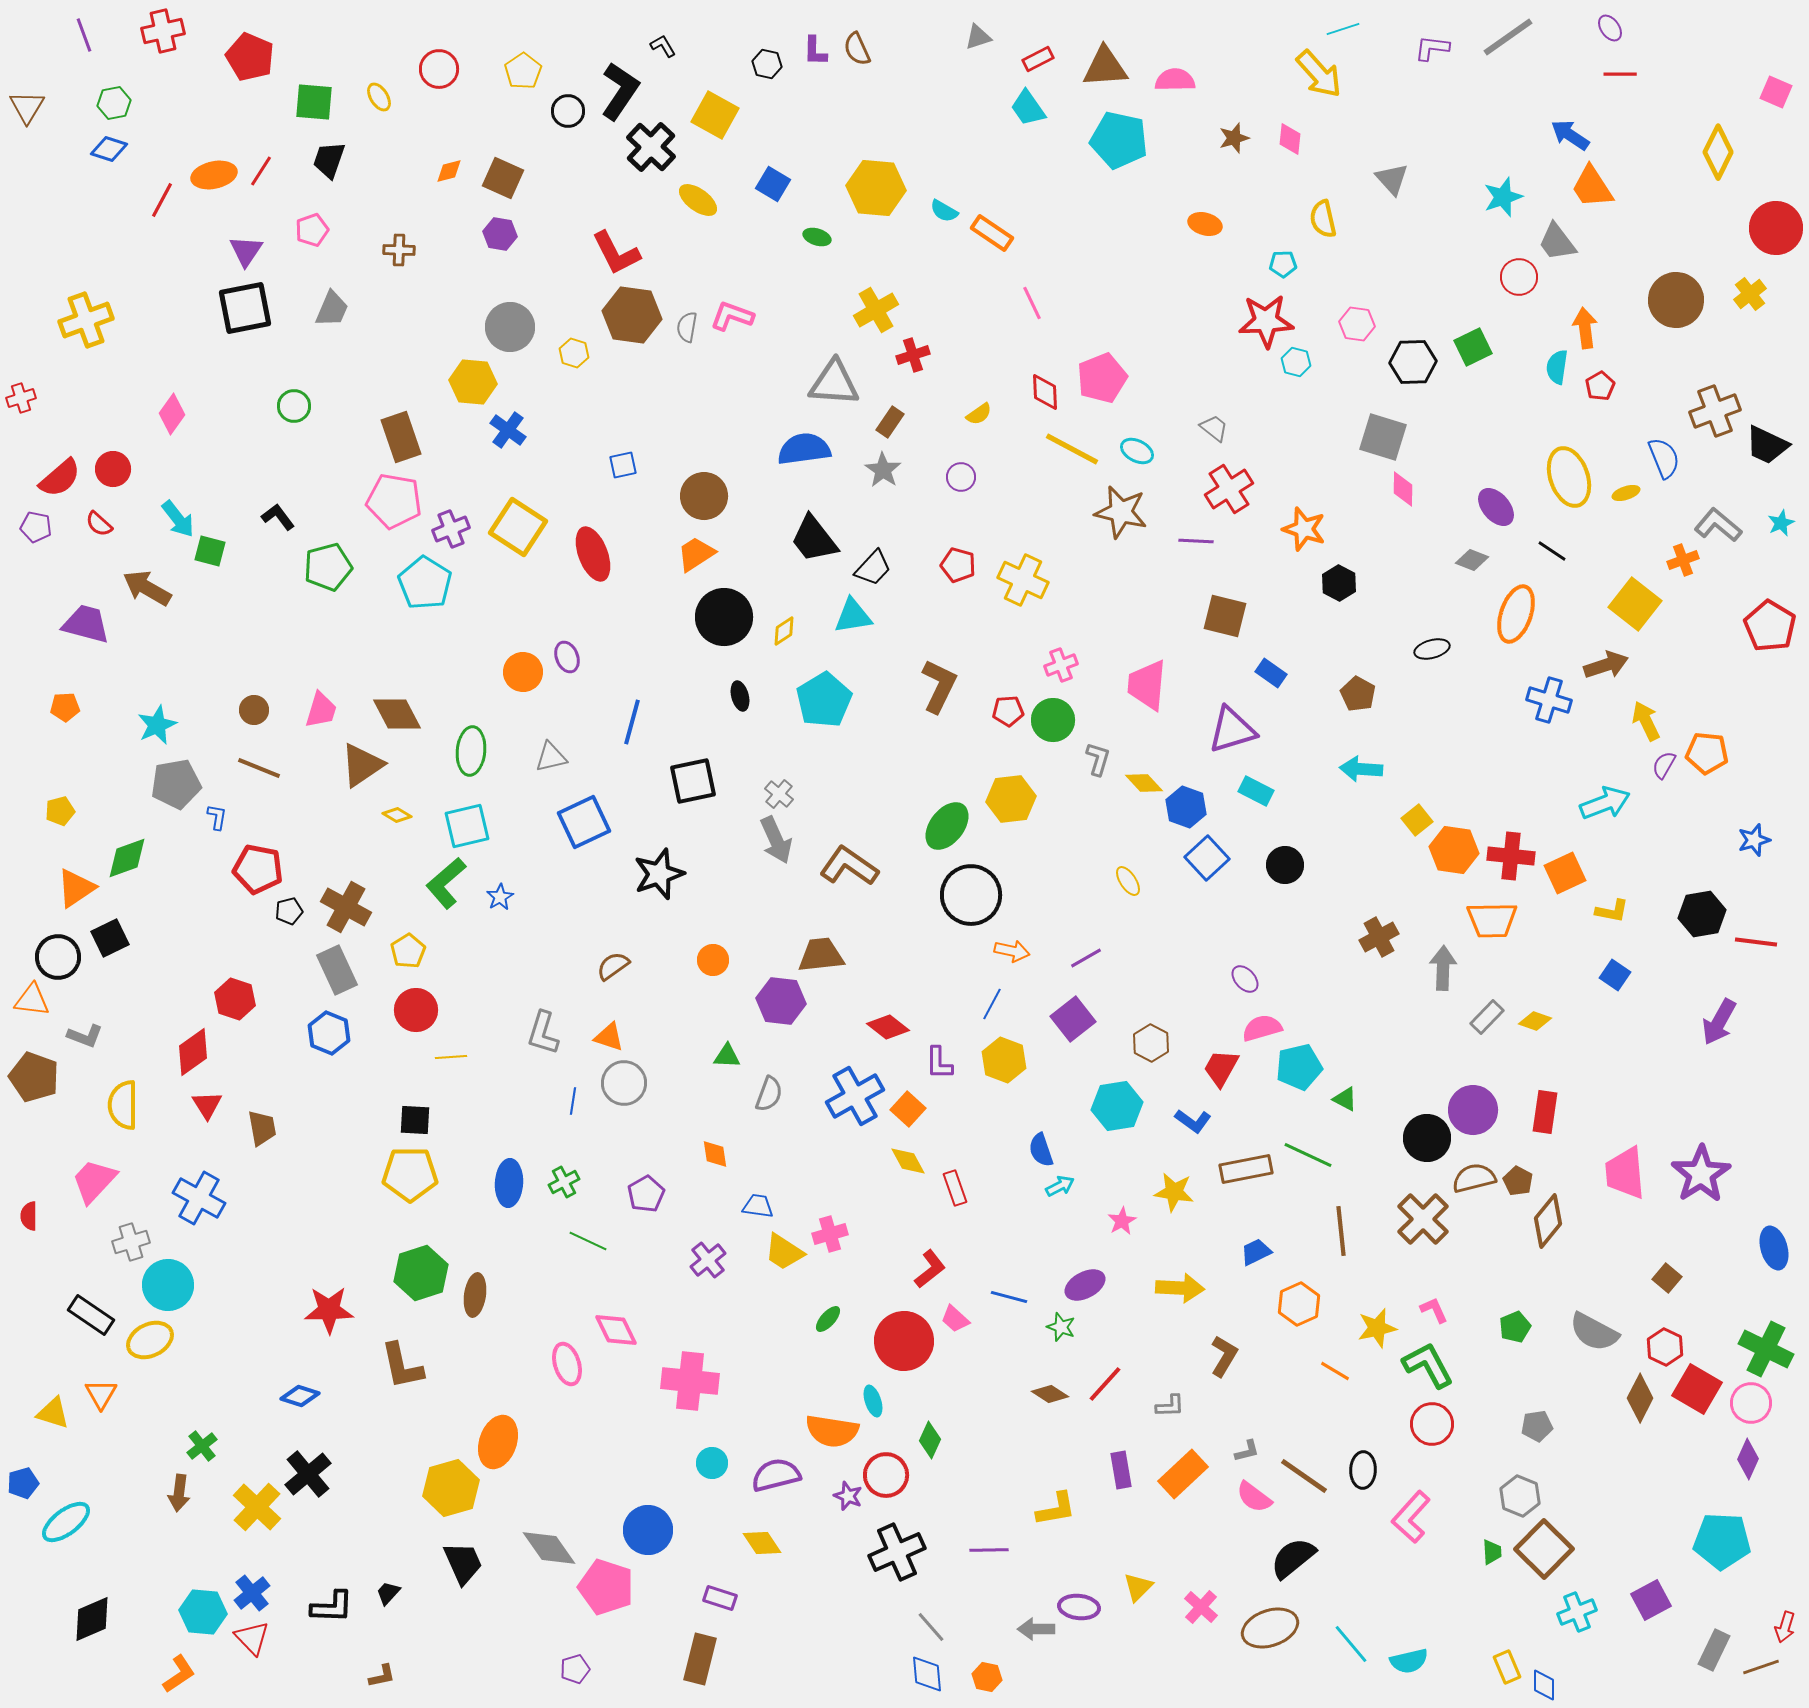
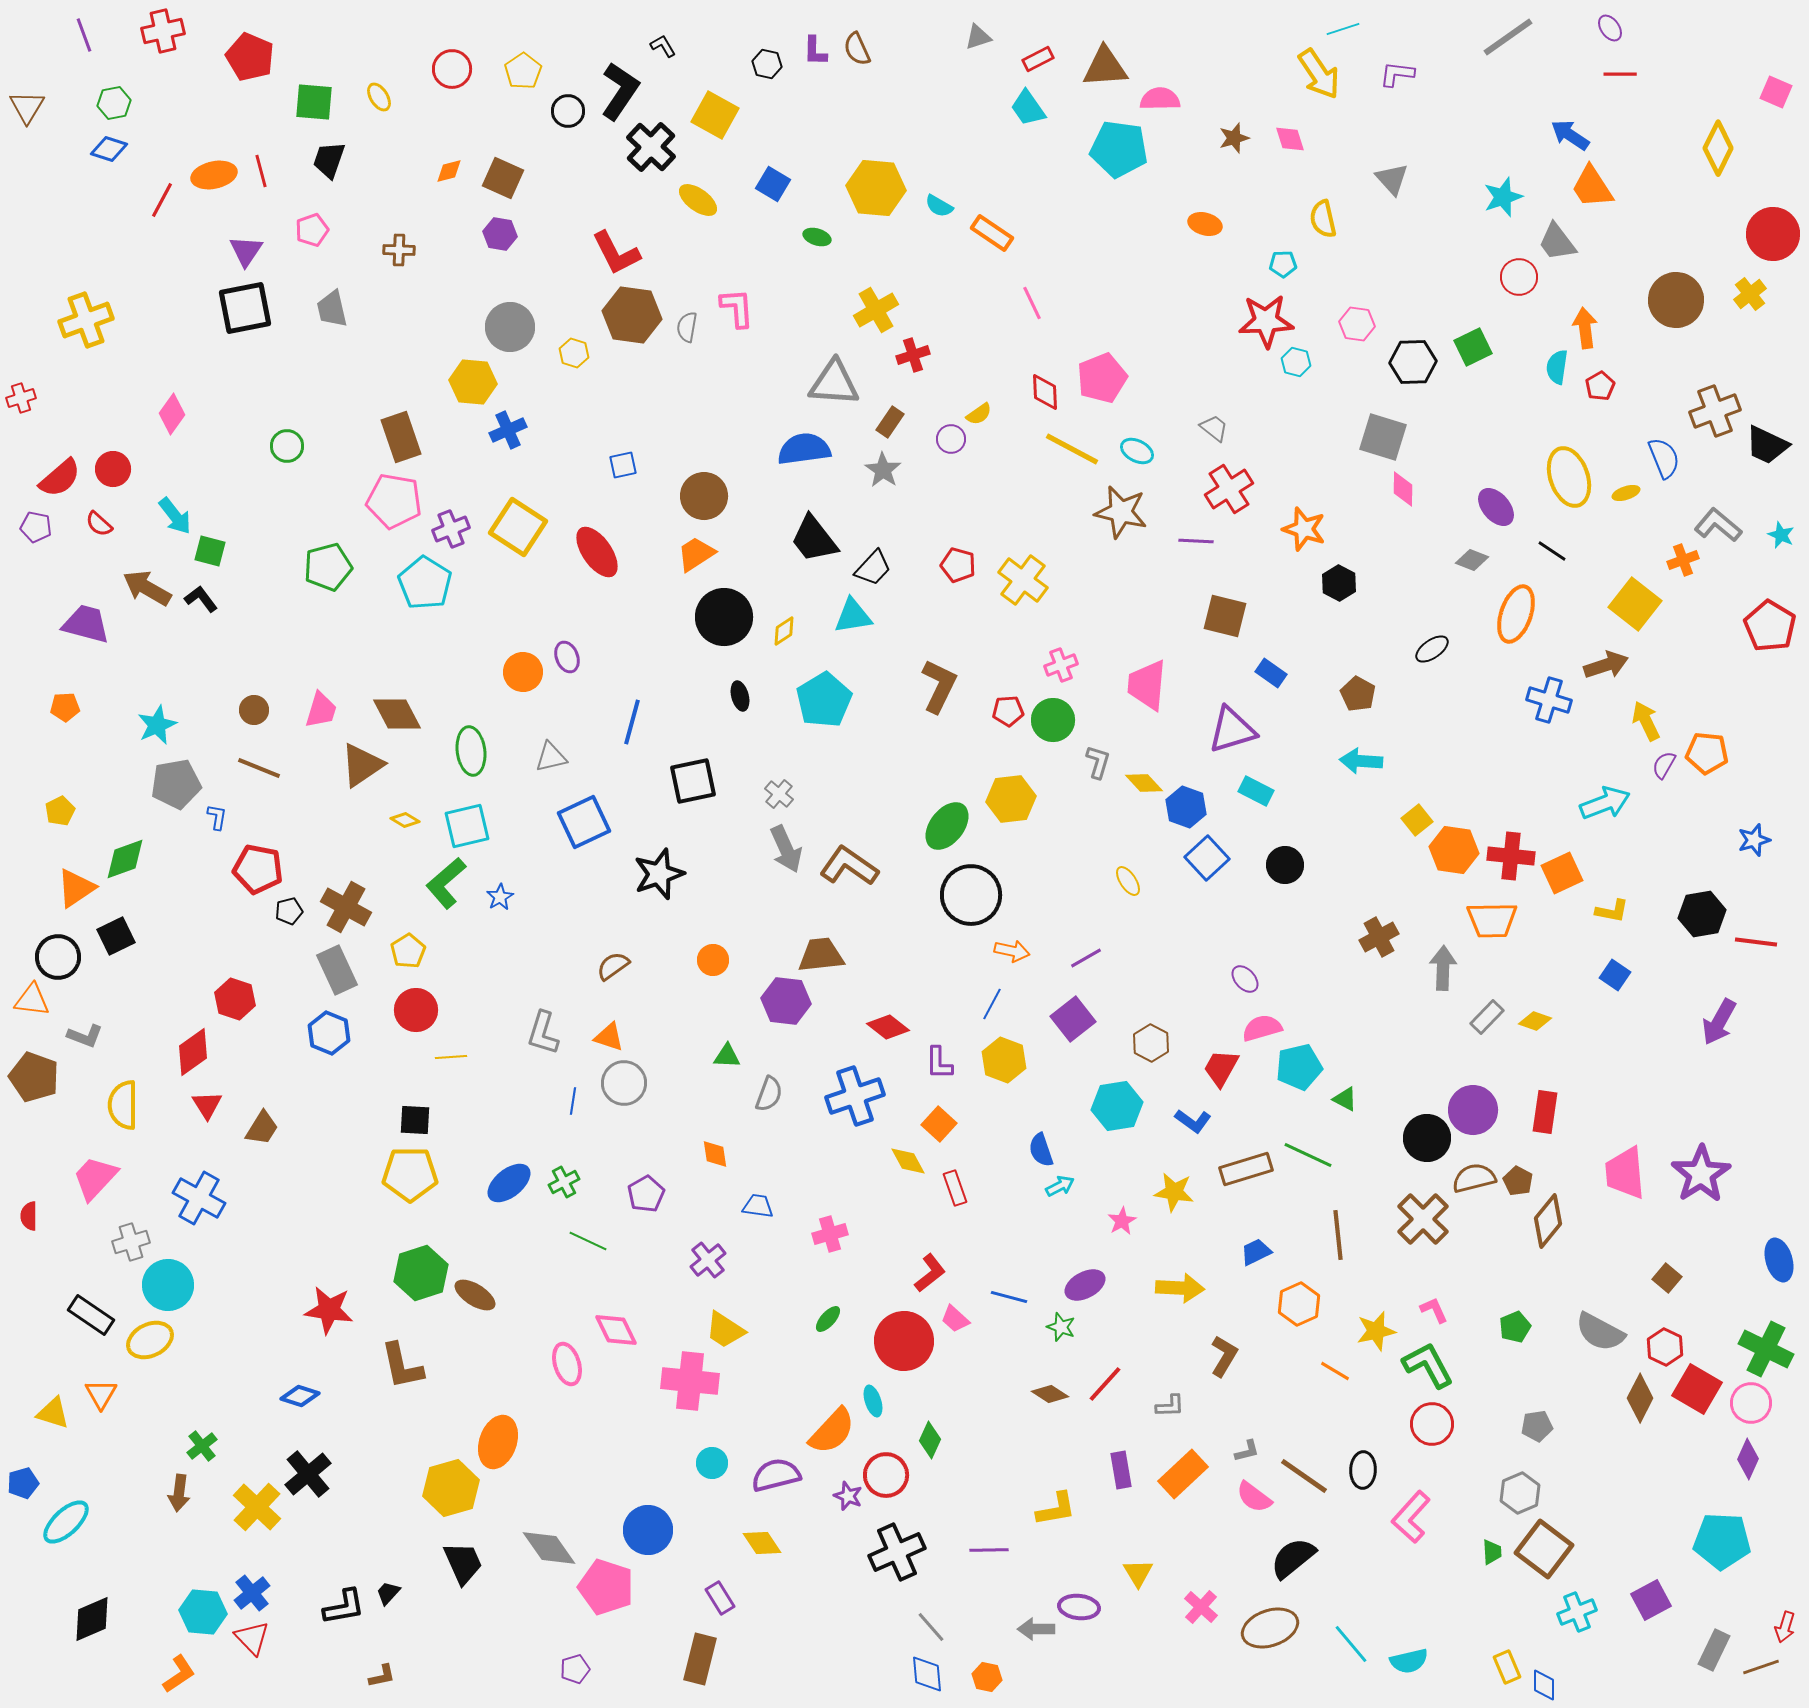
purple L-shape at (1432, 48): moved 35 px left, 26 px down
red circle at (439, 69): moved 13 px right
yellow arrow at (1319, 74): rotated 8 degrees clockwise
pink semicircle at (1175, 80): moved 15 px left, 19 px down
pink diamond at (1290, 139): rotated 24 degrees counterclockwise
cyan pentagon at (1119, 140): moved 9 px down; rotated 4 degrees counterclockwise
yellow diamond at (1718, 152): moved 4 px up
red line at (261, 171): rotated 48 degrees counterclockwise
cyan semicircle at (944, 211): moved 5 px left, 5 px up
red circle at (1776, 228): moved 3 px left, 6 px down
gray trapezoid at (332, 309): rotated 144 degrees clockwise
pink L-shape at (732, 316): moved 5 px right, 8 px up; rotated 66 degrees clockwise
green circle at (294, 406): moved 7 px left, 40 px down
blue cross at (508, 430): rotated 30 degrees clockwise
purple circle at (961, 477): moved 10 px left, 38 px up
black L-shape at (278, 517): moved 77 px left, 82 px down
cyan arrow at (178, 519): moved 3 px left, 3 px up
cyan star at (1781, 523): moved 12 px down; rotated 24 degrees counterclockwise
red ellipse at (593, 554): moved 4 px right, 2 px up; rotated 14 degrees counterclockwise
yellow cross at (1023, 580): rotated 12 degrees clockwise
black ellipse at (1432, 649): rotated 20 degrees counterclockwise
green ellipse at (471, 751): rotated 12 degrees counterclockwise
gray L-shape at (1098, 759): moved 3 px down
cyan arrow at (1361, 769): moved 8 px up
yellow pentagon at (60, 811): rotated 12 degrees counterclockwise
yellow diamond at (397, 815): moved 8 px right, 5 px down
gray arrow at (776, 840): moved 10 px right, 9 px down
green diamond at (127, 858): moved 2 px left, 1 px down
orange square at (1565, 873): moved 3 px left
black square at (110, 938): moved 6 px right, 2 px up
purple hexagon at (781, 1001): moved 5 px right
blue cross at (855, 1096): rotated 10 degrees clockwise
orange square at (908, 1109): moved 31 px right, 15 px down
brown trapezoid at (262, 1128): rotated 42 degrees clockwise
brown rectangle at (1246, 1169): rotated 6 degrees counterclockwise
pink trapezoid at (94, 1181): moved 1 px right, 3 px up
blue ellipse at (509, 1183): rotated 48 degrees clockwise
brown line at (1341, 1231): moved 3 px left, 4 px down
blue ellipse at (1774, 1248): moved 5 px right, 12 px down
yellow trapezoid at (784, 1252): moved 59 px left, 78 px down
red L-shape at (930, 1269): moved 4 px down
brown ellipse at (475, 1295): rotated 66 degrees counterclockwise
red star at (329, 1310): rotated 9 degrees clockwise
yellow star at (1377, 1328): moved 1 px left, 3 px down
gray semicircle at (1594, 1332): moved 6 px right
orange semicircle at (832, 1431): rotated 56 degrees counterclockwise
gray hexagon at (1520, 1496): moved 3 px up; rotated 15 degrees clockwise
cyan ellipse at (66, 1522): rotated 6 degrees counterclockwise
brown square at (1544, 1549): rotated 8 degrees counterclockwise
yellow triangle at (1138, 1587): moved 14 px up; rotated 16 degrees counterclockwise
purple rectangle at (720, 1598): rotated 40 degrees clockwise
black L-shape at (332, 1607): moved 12 px right; rotated 12 degrees counterclockwise
